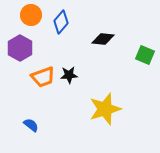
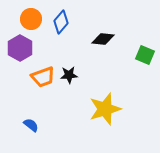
orange circle: moved 4 px down
